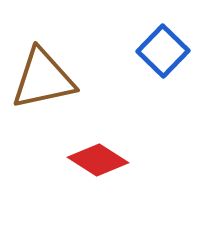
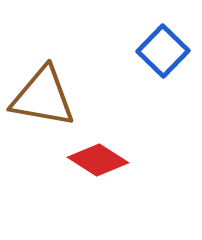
brown triangle: moved 18 px down; rotated 22 degrees clockwise
